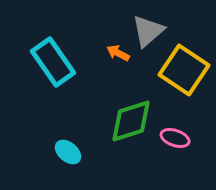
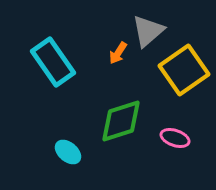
orange arrow: rotated 85 degrees counterclockwise
yellow square: rotated 21 degrees clockwise
green diamond: moved 10 px left
